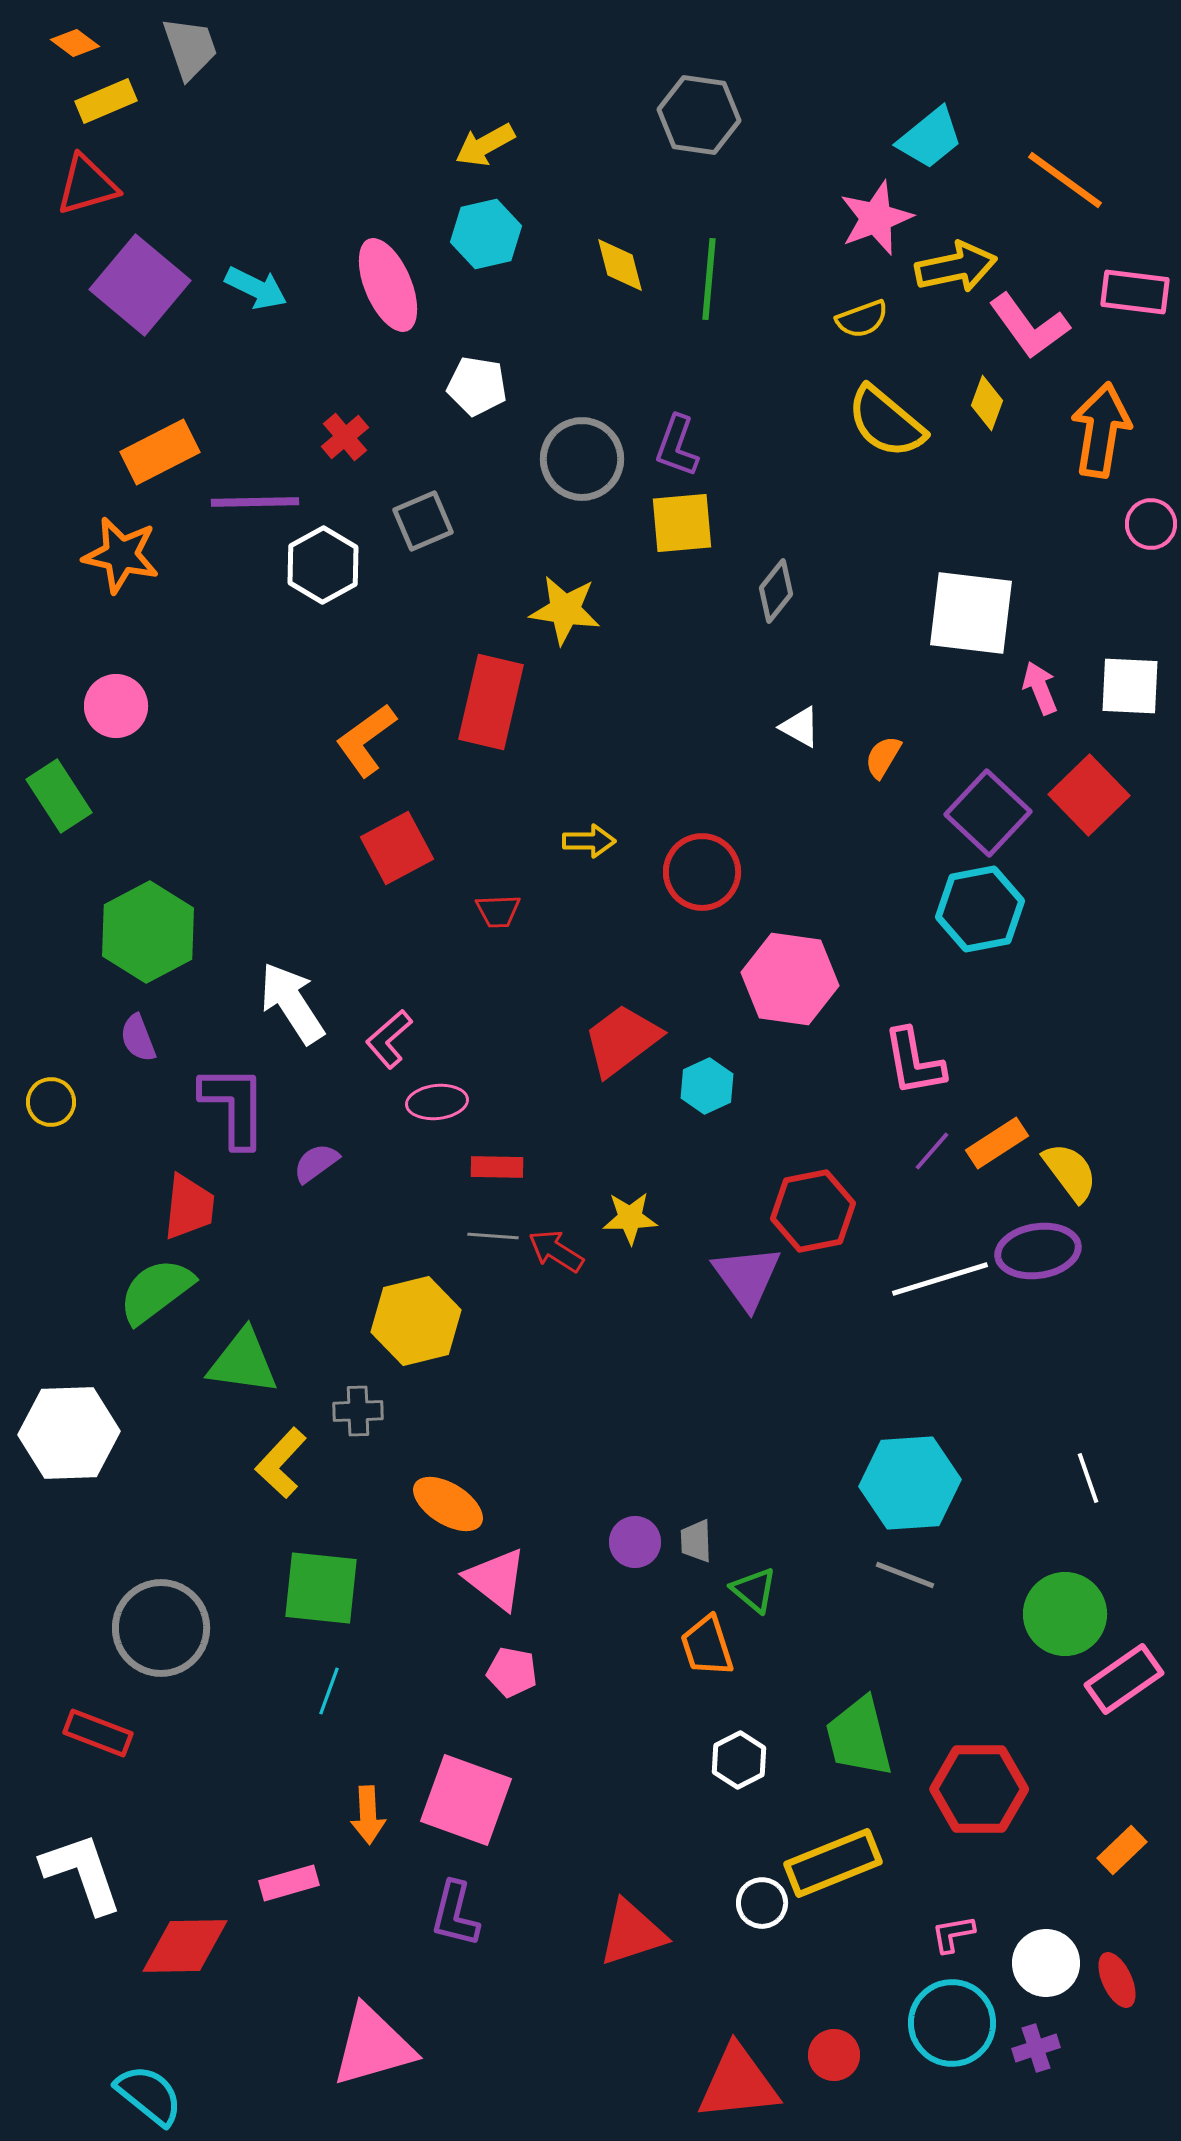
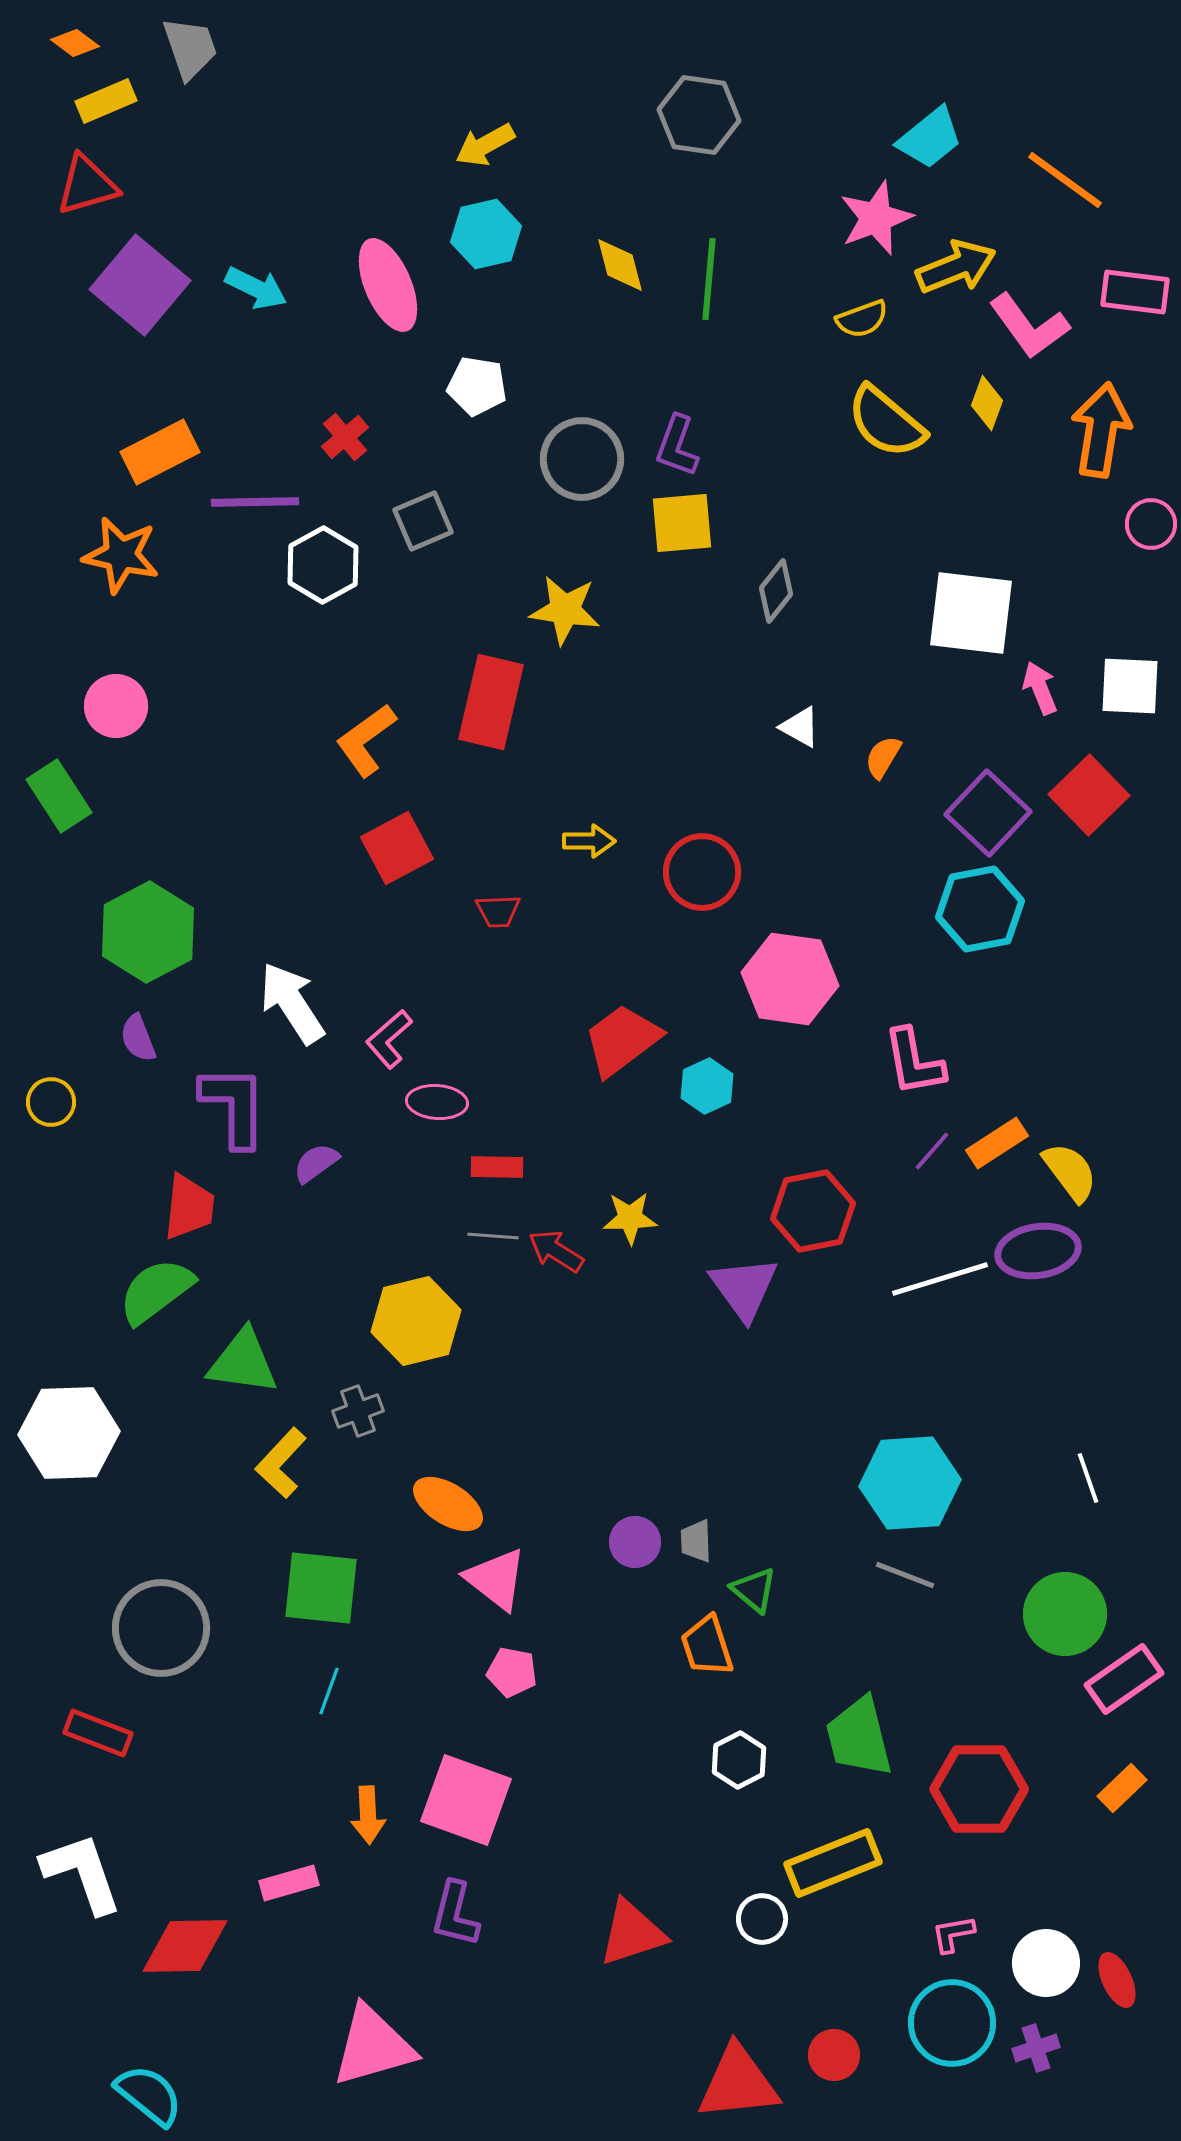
yellow arrow at (956, 267): rotated 10 degrees counterclockwise
pink ellipse at (437, 1102): rotated 10 degrees clockwise
purple triangle at (747, 1277): moved 3 px left, 11 px down
gray cross at (358, 1411): rotated 18 degrees counterclockwise
orange rectangle at (1122, 1850): moved 62 px up
white circle at (762, 1903): moved 16 px down
